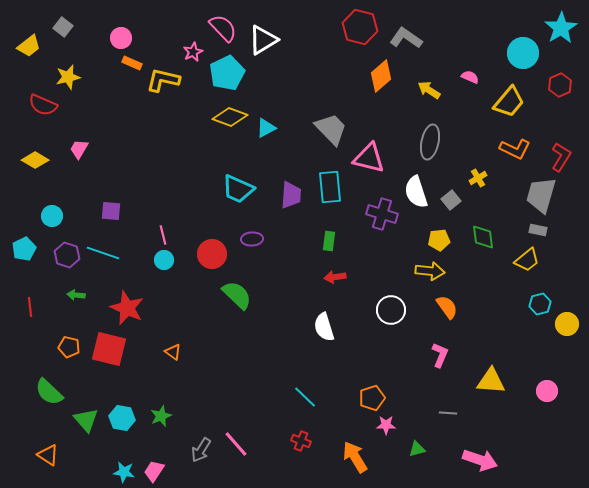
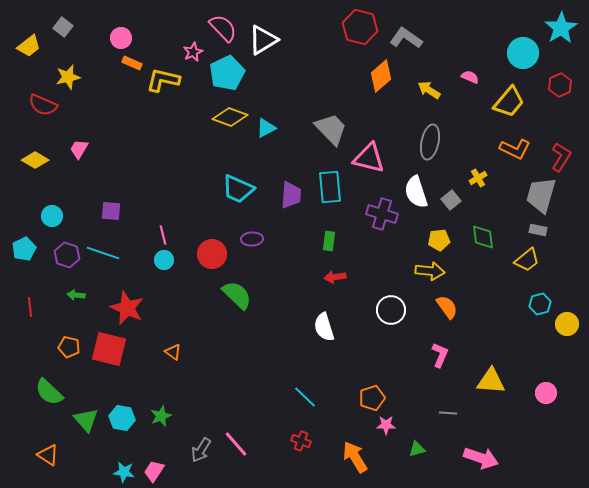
pink circle at (547, 391): moved 1 px left, 2 px down
pink arrow at (480, 460): moved 1 px right, 2 px up
